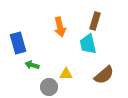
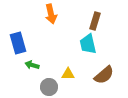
orange arrow: moved 9 px left, 13 px up
yellow triangle: moved 2 px right
